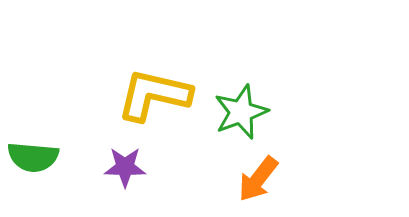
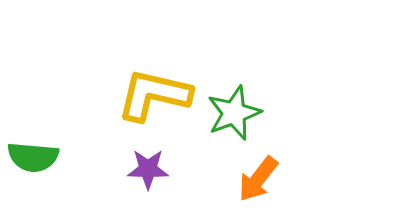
green star: moved 7 px left, 1 px down
purple star: moved 23 px right, 2 px down
